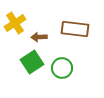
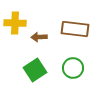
yellow cross: rotated 35 degrees clockwise
green square: moved 3 px right, 8 px down
green circle: moved 11 px right
